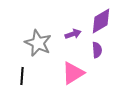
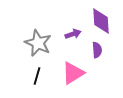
purple diamond: rotated 64 degrees counterclockwise
black line: moved 15 px right; rotated 12 degrees clockwise
